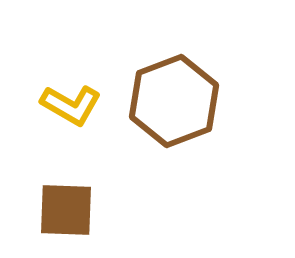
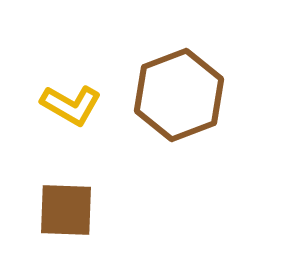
brown hexagon: moved 5 px right, 6 px up
